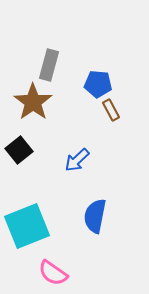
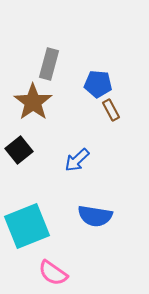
gray rectangle: moved 1 px up
blue semicircle: rotated 92 degrees counterclockwise
